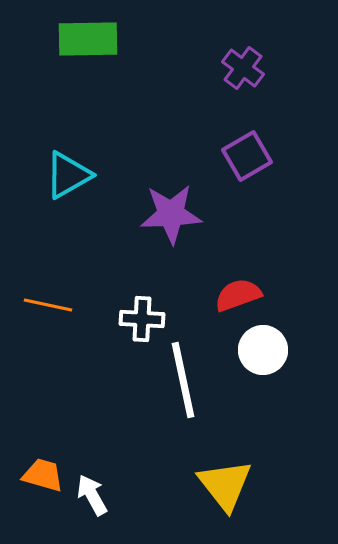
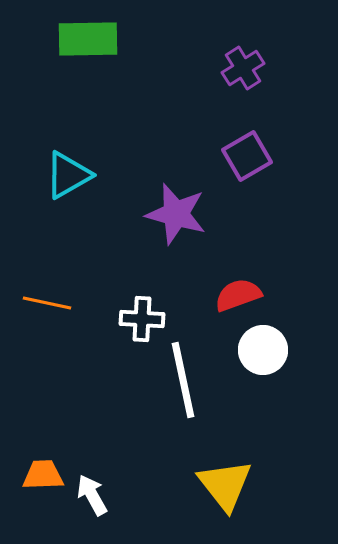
purple cross: rotated 21 degrees clockwise
purple star: moved 5 px right; rotated 18 degrees clockwise
orange line: moved 1 px left, 2 px up
orange trapezoid: rotated 18 degrees counterclockwise
